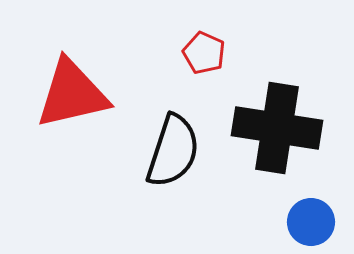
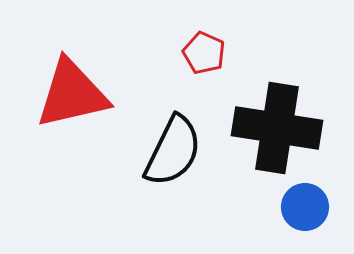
black semicircle: rotated 8 degrees clockwise
blue circle: moved 6 px left, 15 px up
